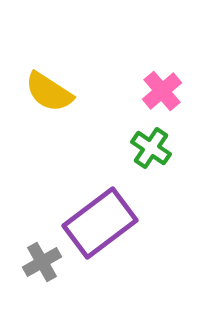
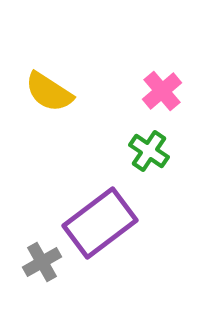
green cross: moved 2 px left, 3 px down
